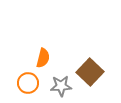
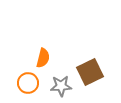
brown square: rotated 20 degrees clockwise
